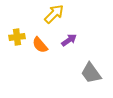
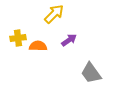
yellow cross: moved 1 px right, 1 px down
orange semicircle: moved 2 px left, 1 px down; rotated 132 degrees clockwise
